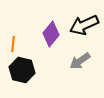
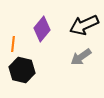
purple diamond: moved 9 px left, 5 px up
gray arrow: moved 1 px right, 4 px up
